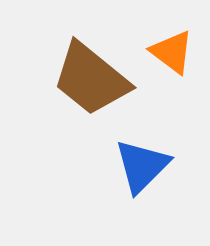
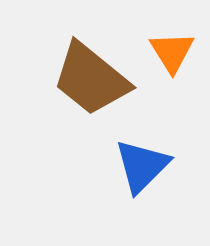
orange triangle: rotated 21 degrees clockwise
